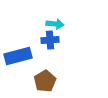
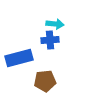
blue rectangle: moved 1 px right, 2 px down
brown pentagon: rotated 25 degrees clockwise
